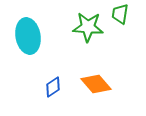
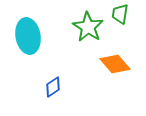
green star: rotated 28 degrees clockwise
orange diamond: moved 19 px right, 20 px up
